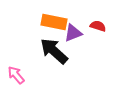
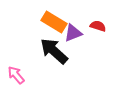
orange rectangle: rotated 20 degrees clockwise
